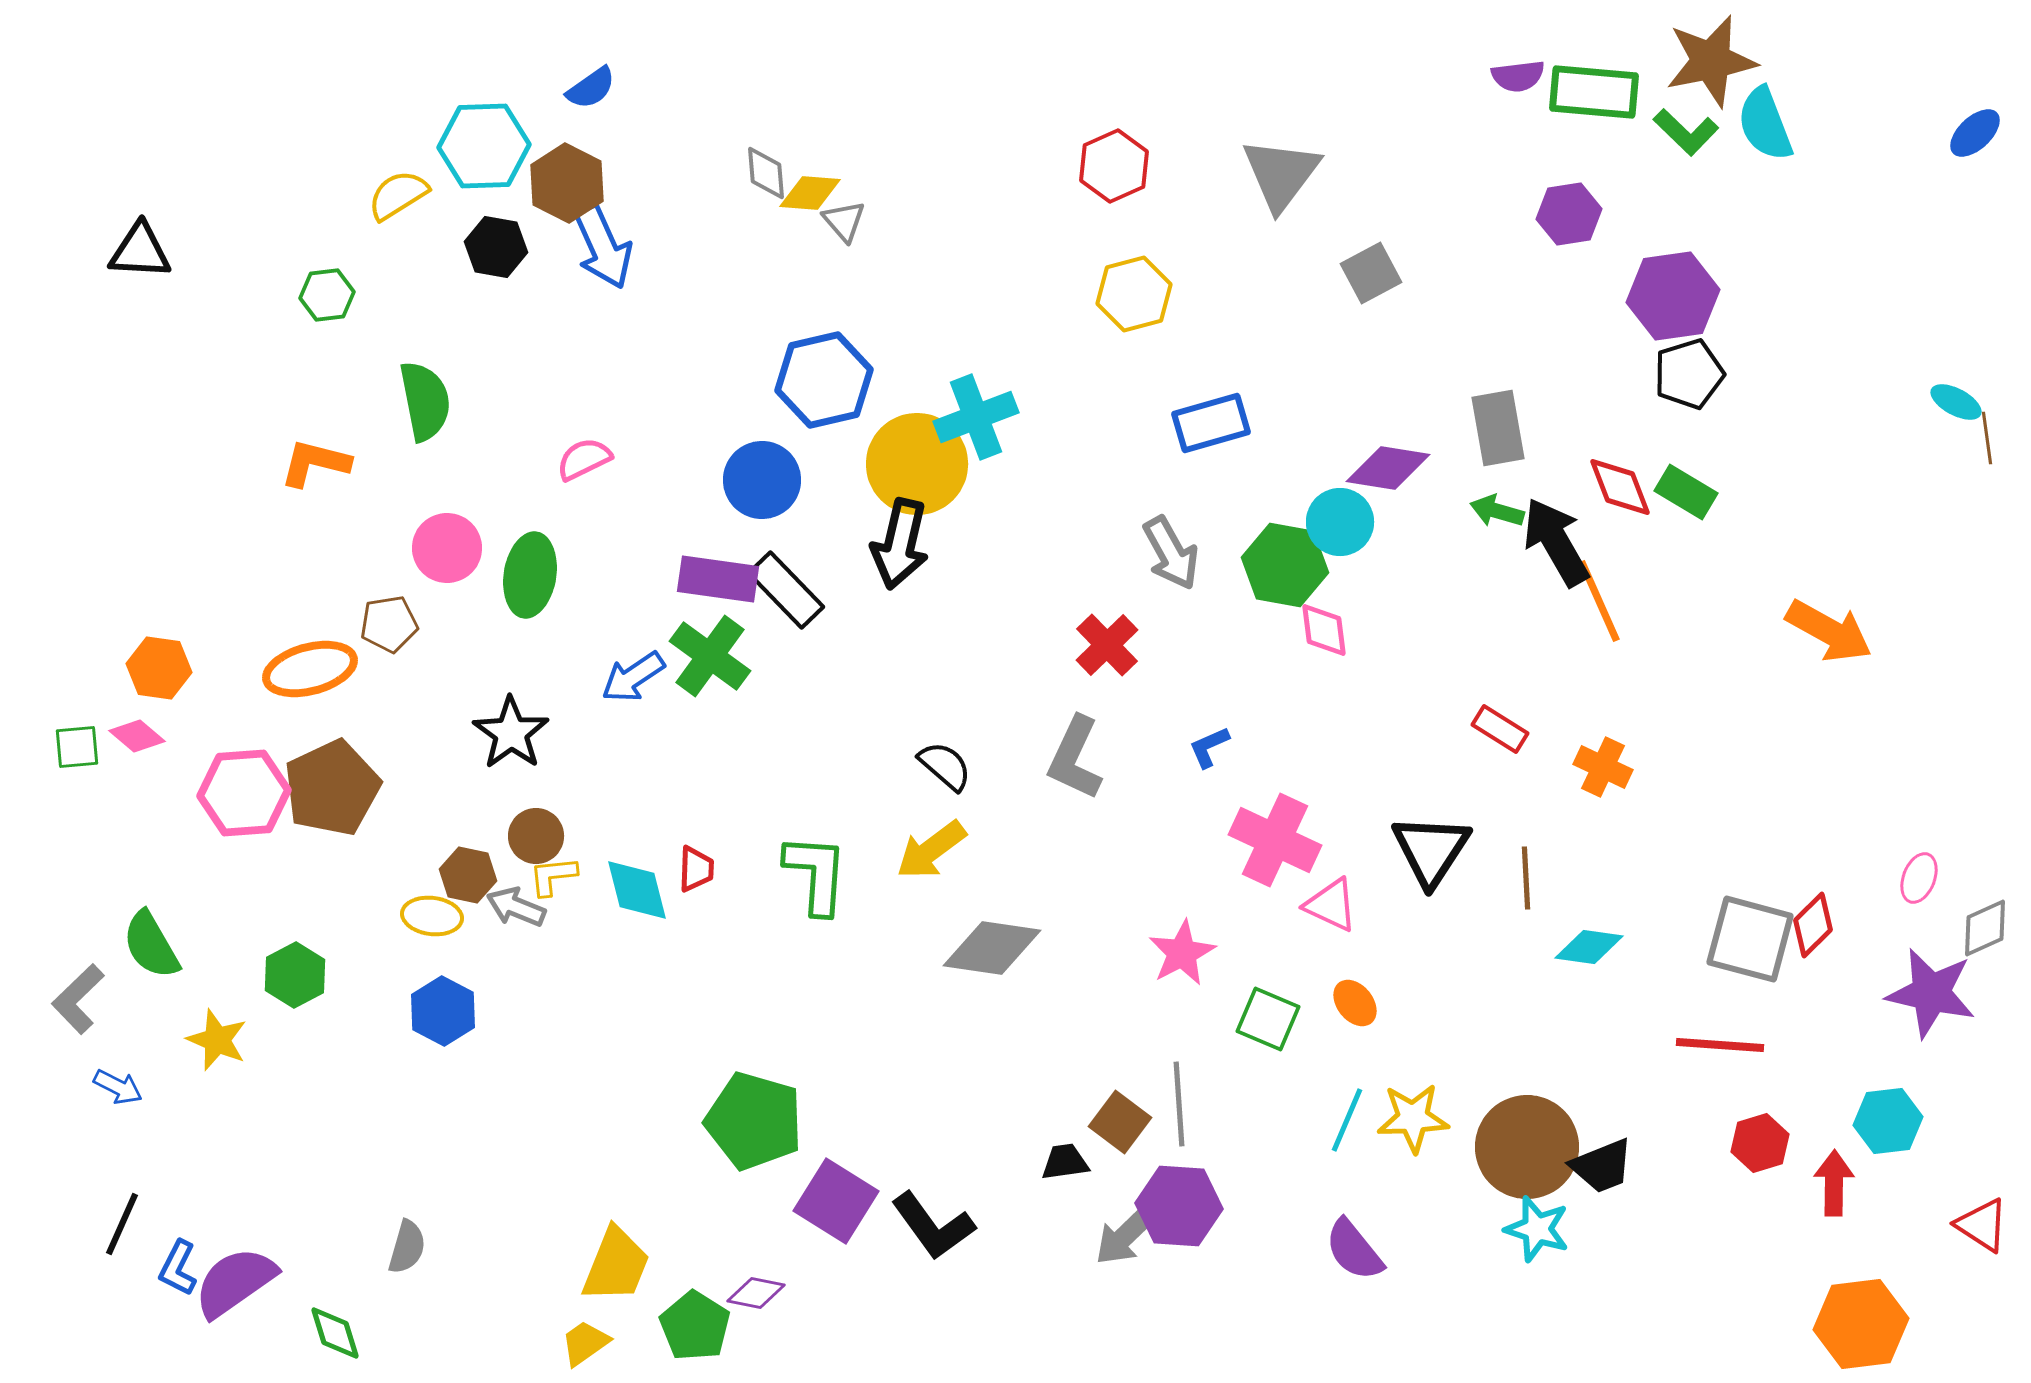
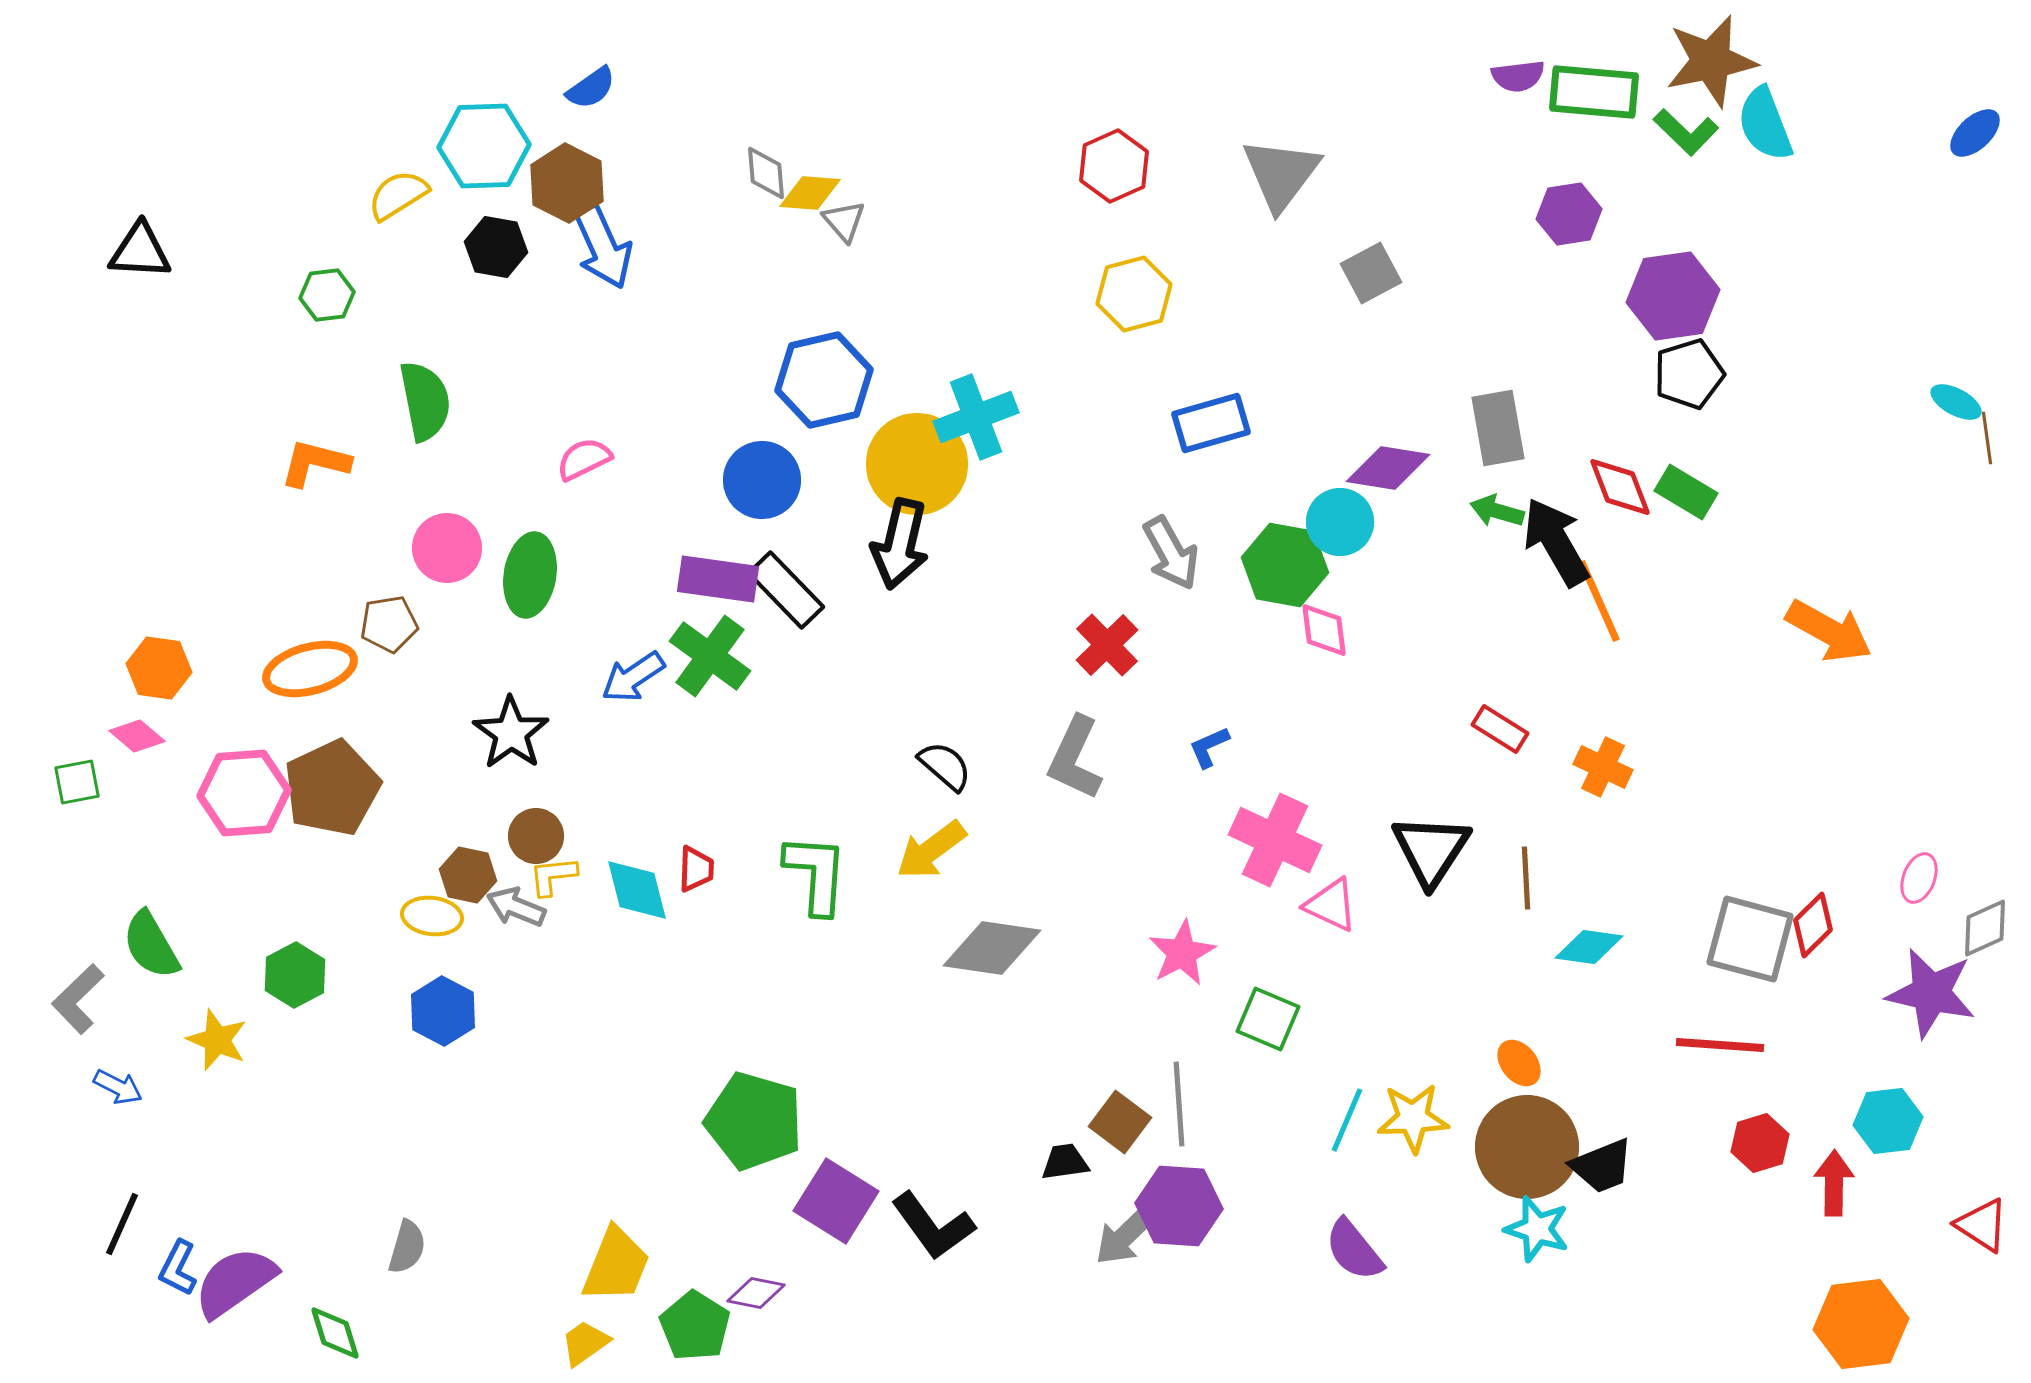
green square at (77, 747): moved 35 px down; rotated 6 degrees counterclockwise
orange ellipse at (1355, 1003): moved 164 px right, 60 px down
